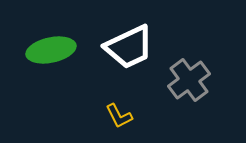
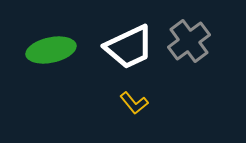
gray cross: moved 39 px up
yellow L-shape: moved 15 px right, 13 px up; rotated 12 degrees counterclockwise
